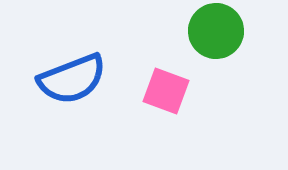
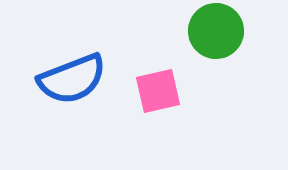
pink square: moved 8 px left; rotated 33 degrees counterclockwise
